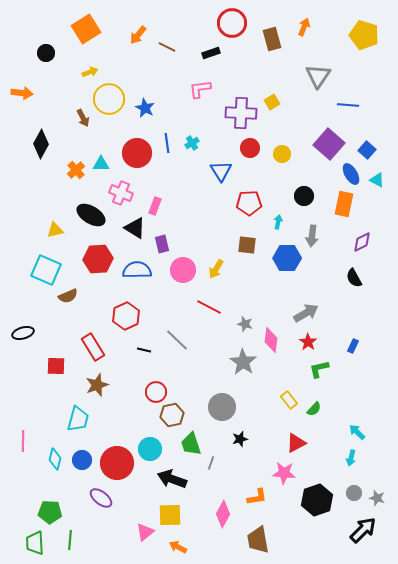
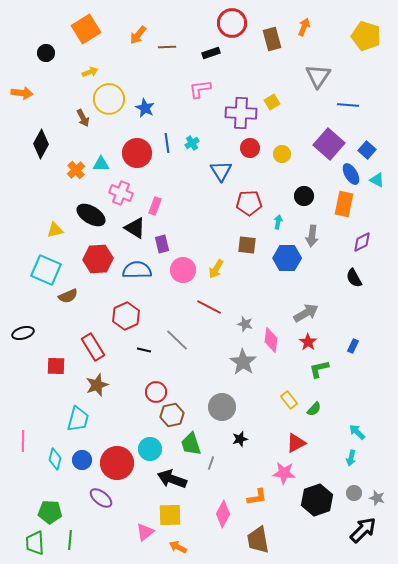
yellow pentagon at (364, 35): moved 2 px right, 1 px down
brown line at (167, 47): rotated 30 degrees counterclockwise
